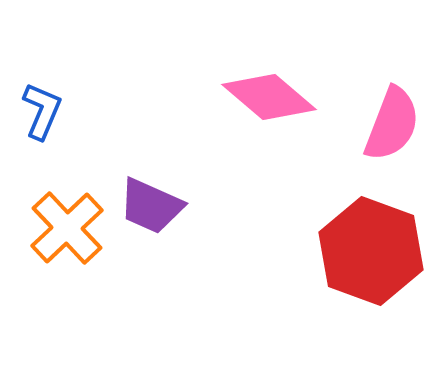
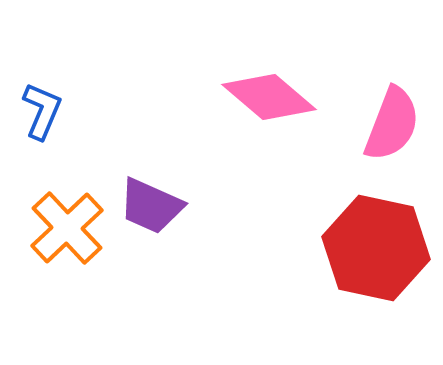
red hexagon: moved 5 px right, 3 px up; rotated 8 degrees counterclockwise
